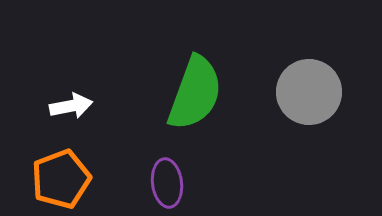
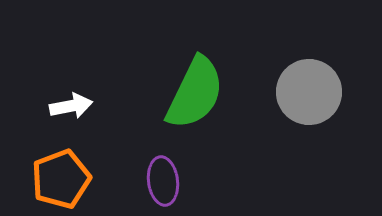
green semicircle: rotated 6 degrees clockwise
purple ellipse: moved 4 px left, 2 px up
